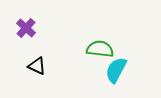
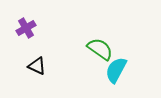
purple cross: rotated 18 degrees clockwise
green semicircle: rotated 28 degrees clockwise
